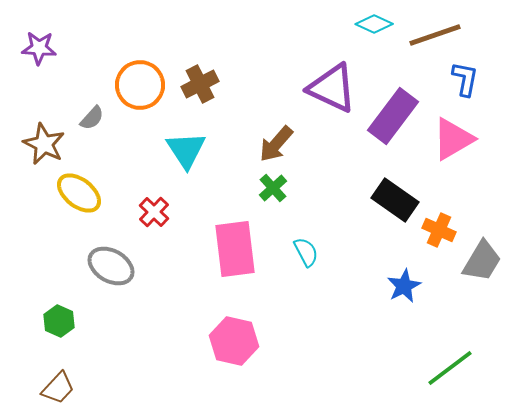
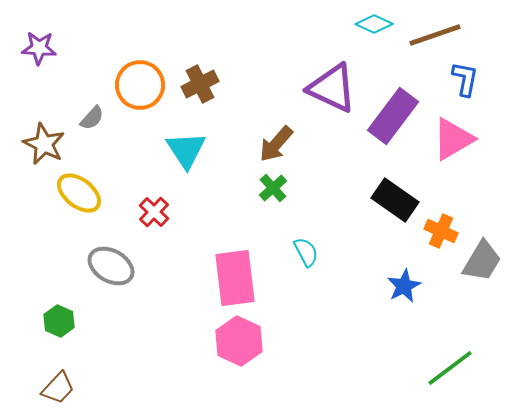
orange cross: moved 2 px right, 1 px down
pink rectangle: moved 29 px down
pink hexagon: moved 5 px right; rotated 12 degrees clockwise
